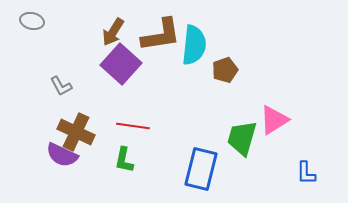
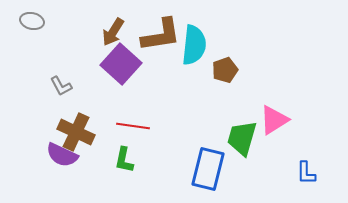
blue rectangle: moved 7 px right
